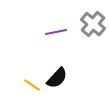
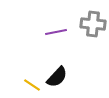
gray cross: rotated 35 degrees counterclockwise
black semicircle: moved 1 px up
